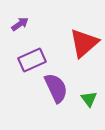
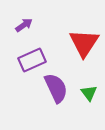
purple arrow: moved 4 px right, 1 px down
red triangle: rotated 16 degrees counterclockwise
green triangle: moved 6 px up
